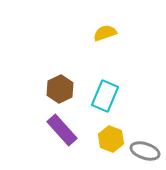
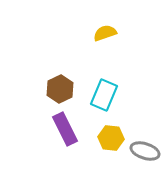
cyan rectangle: moved 1 px left, 1 px up
purple rectangle: moved 3 px right, 1 px up; rotated 16 degrees clockwise
yellow hexagon: moved 1 px up; rotated 15 degrees counterclockwise
